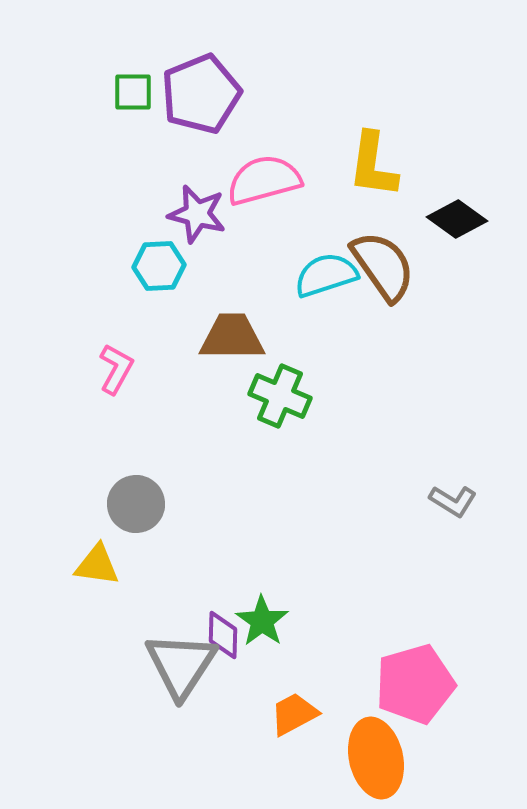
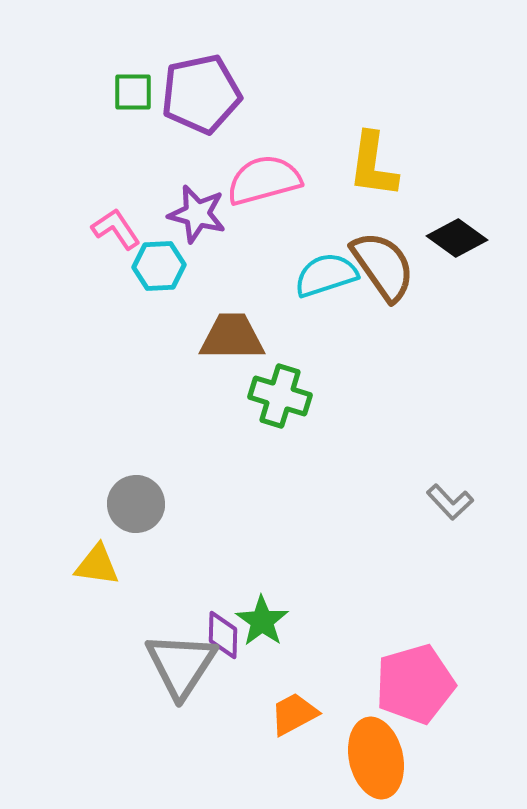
purple pentagon: rotated 10 degrees clockwise
black diamond: moved 19 px down
pink L-shape: moved 140 px up; rotated 63 degrees counterclockwise
green cross: rotated 6 degrees counterclockwise
gray L-shape: moved 3 px left, 1 px down; rotated 15 degrees clockwise
